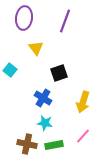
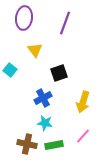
purple line: moved 2 px down
yellow triangle: moved 1 px left, 2 px down
blue cross: rotated 30 degrees clockwise
